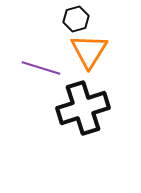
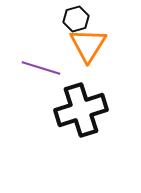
orange triangle: moved 1 px left, 6 px up
black cross: moved 2 px left, 2 px down
